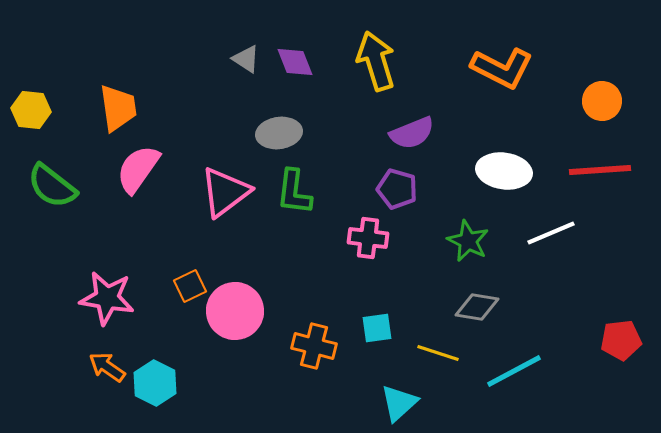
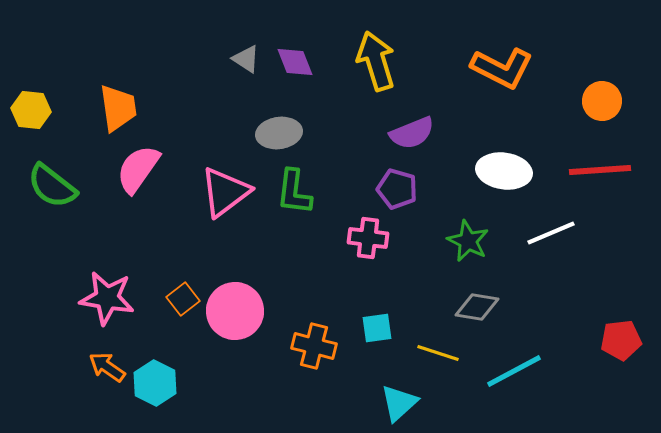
orange square: moved 7 px left, 13 px down; rotated 12 degrees counterclockwise
